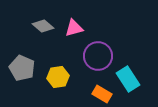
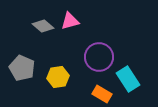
pink triangle: moved 4 px left, 7 px up
purple circle: moved 1 px right, 1 px down
